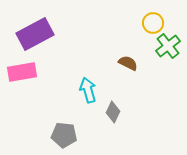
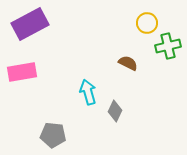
yellow circle: moved 6 px left
purple rectangle: moved 5 px left, 10 px up
green cross: rotated 25 degrees clockwise
cyan arrow: moved 2 px down
gray diamond: moved 2 px right, 1 px up
gray pentagon: moved 11 px left
